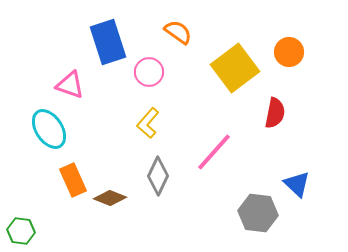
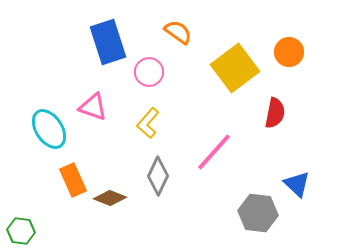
pink triangle: moved 23 px right, 22 px down
